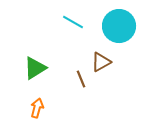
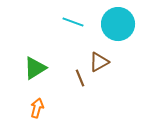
cyan line: rotated 10 degrees counterclockwise
cyan circle: moved 1 px left, 2 px up
brown triangle: moved 2 px left
brown line: moved 1 px left, 1 px up
